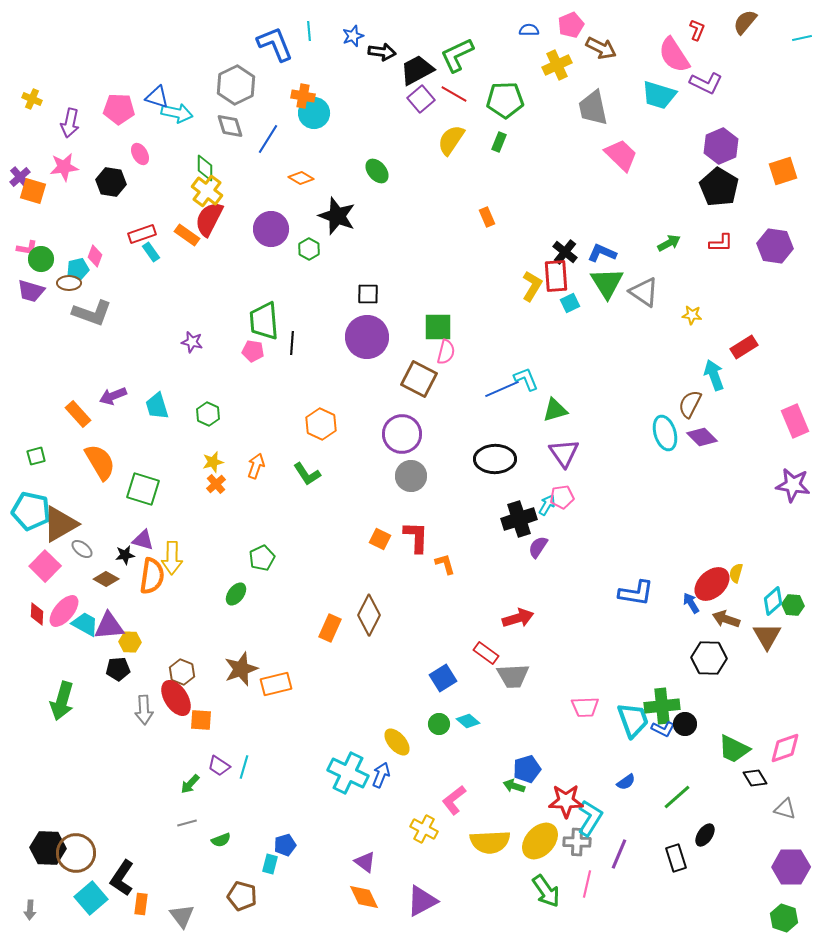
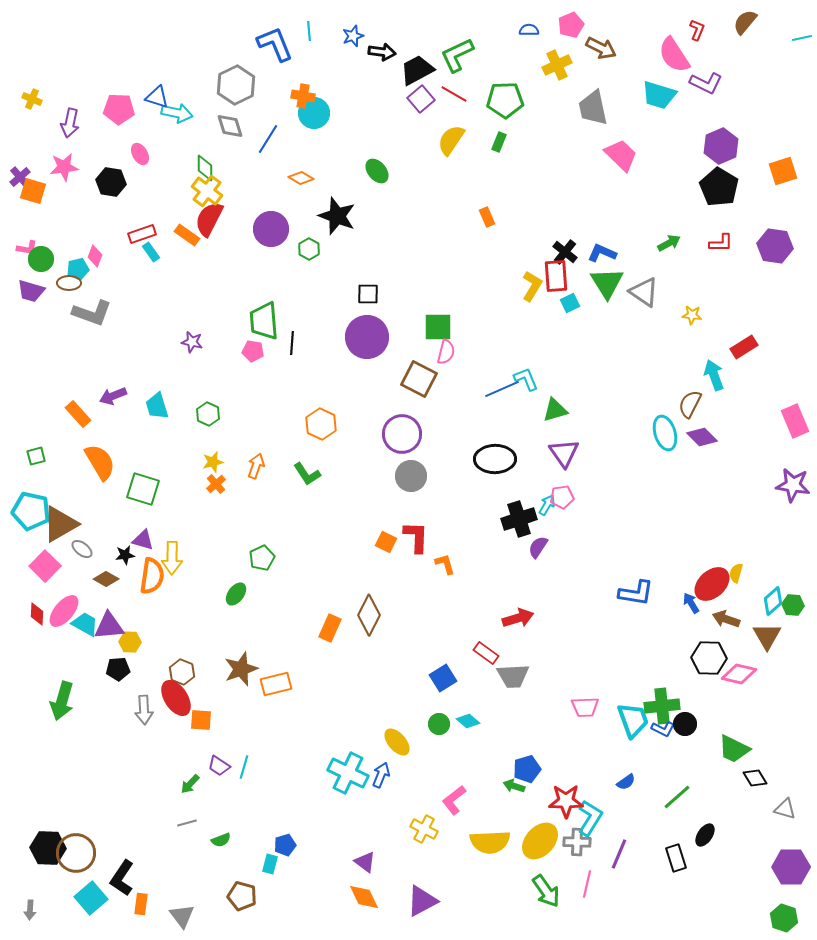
orange square at (380, 539): moved 6 px right, 3 px down
pink diamond at (785, 748): moved 46 px left, 74 px up; rotated 32 degrees clockwise
